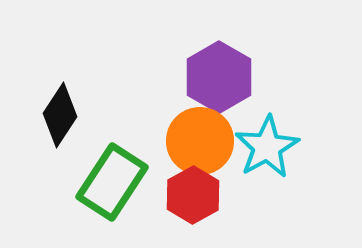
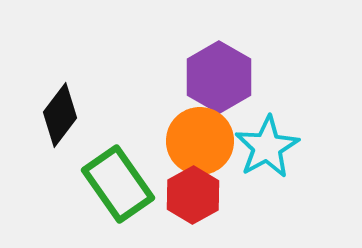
black diamond: rotated 4 degrees clockwise
green rectangle: moved 6 px right, 2 px down; rotated 68 degrees counterclockwise
